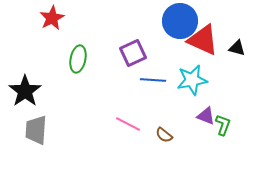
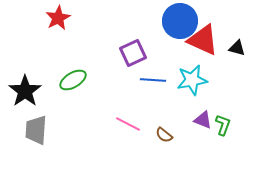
red star: moved 6 px right
green ellipse: moved 5 px left, 21 px down; rotated 48 degrees clockwise
purple triangle: moved 3 px left, 4 px down
